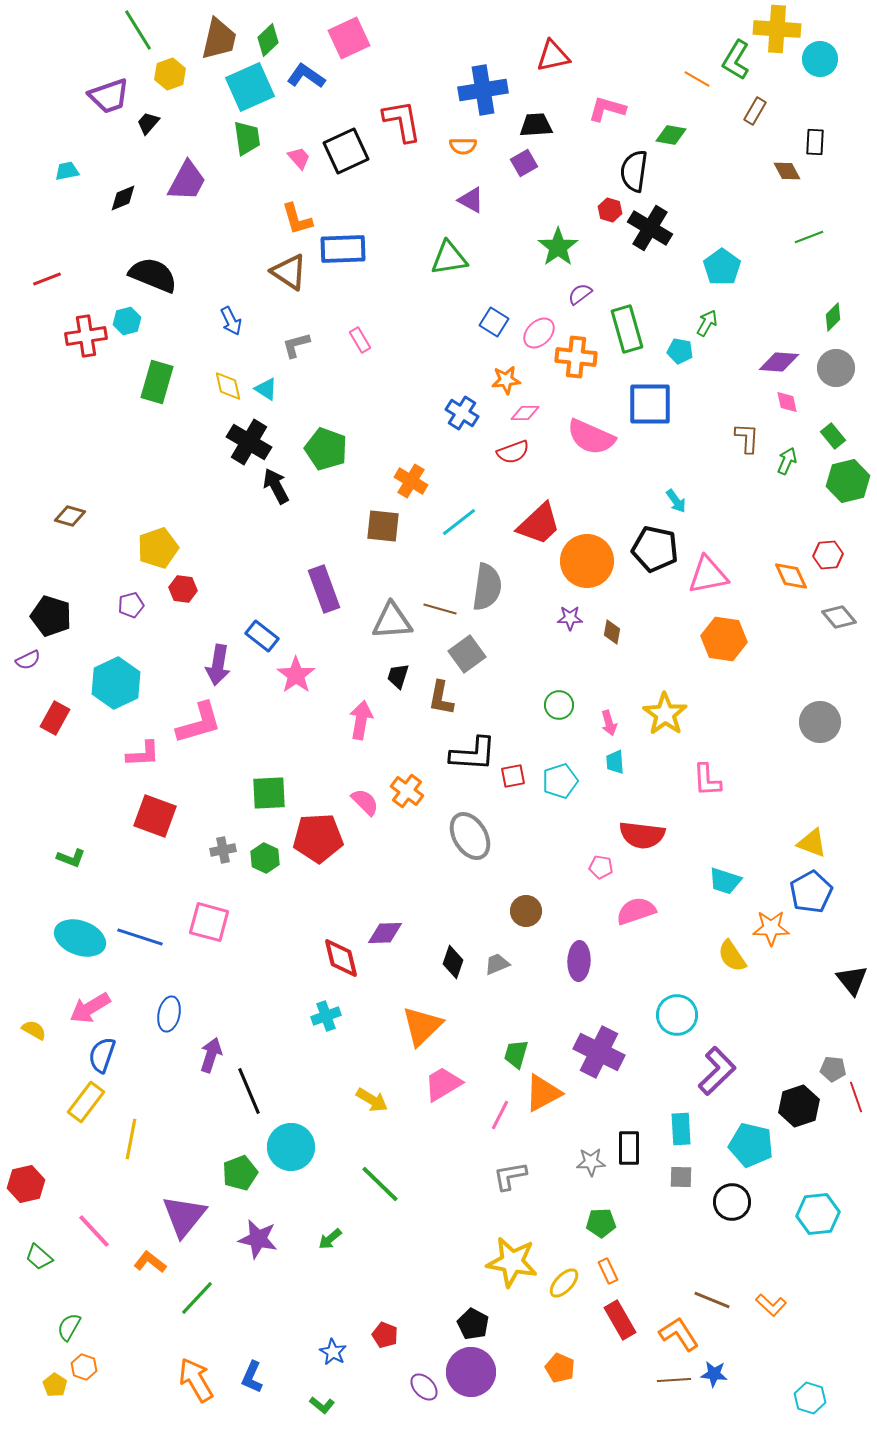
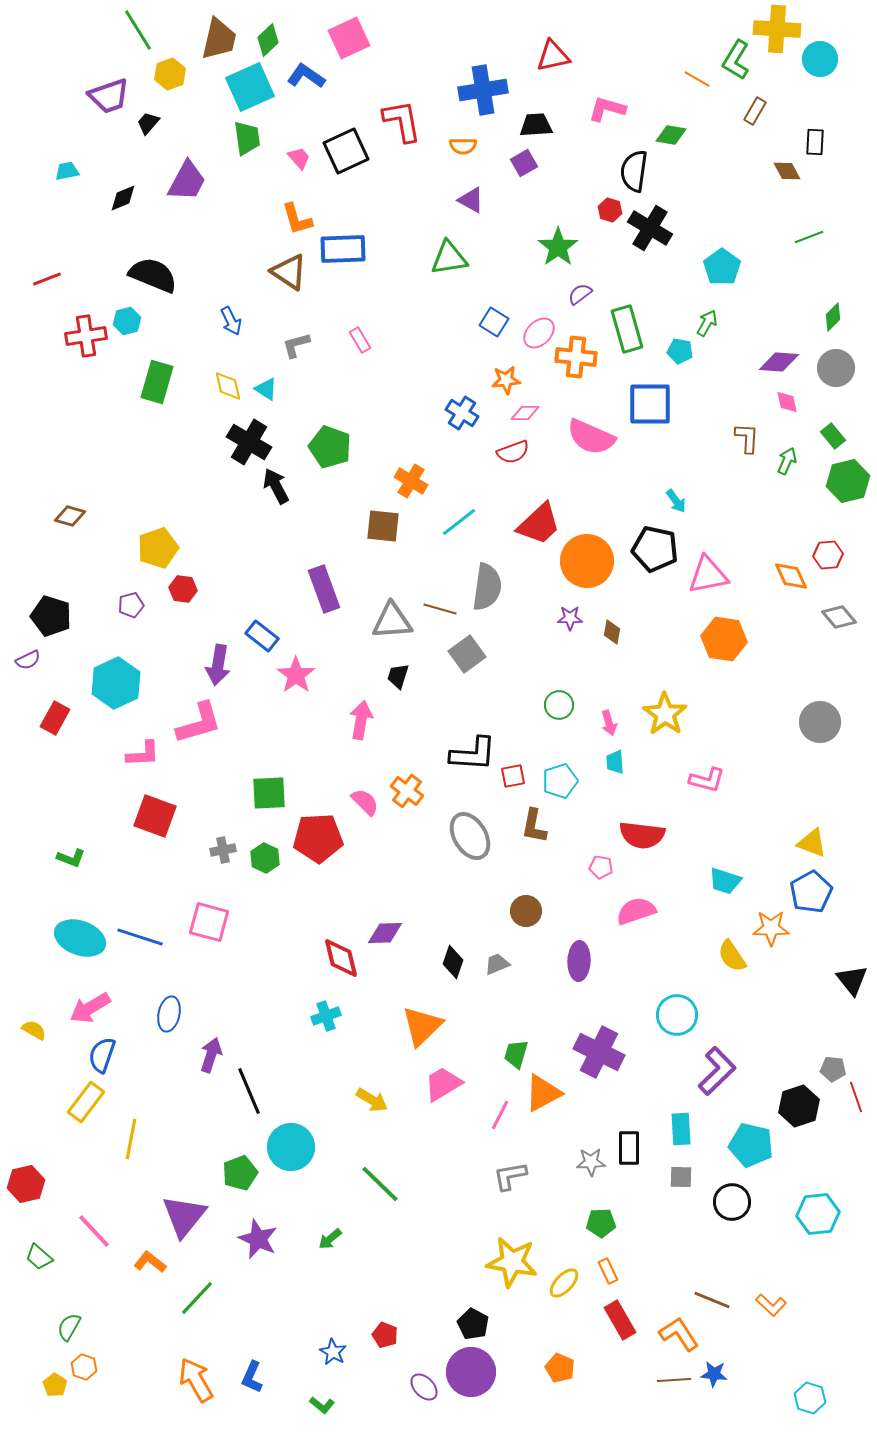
green pentagon at (326, 449): moved 4 px right, 2 px up
brown L-shape at (441, 698): moved 93 px right, 128 px down
pink L-shape at (707, 780): rotated 72 degrees counterclockwise
purple star at (258, 1239): rotated 12 degrees clockwise
